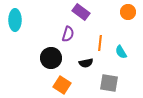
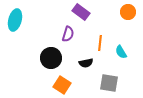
cyan ellipse: rotated 15 degrees clockwise
